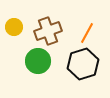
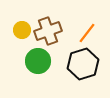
yellow circle: moved 8 px right, 3 px down
orange line: rotated 10 degrees clockwise
